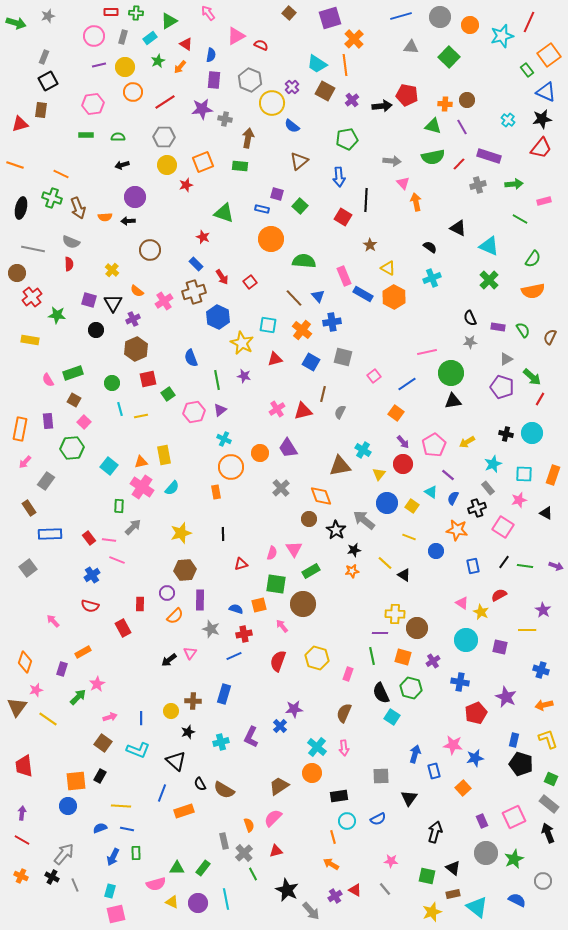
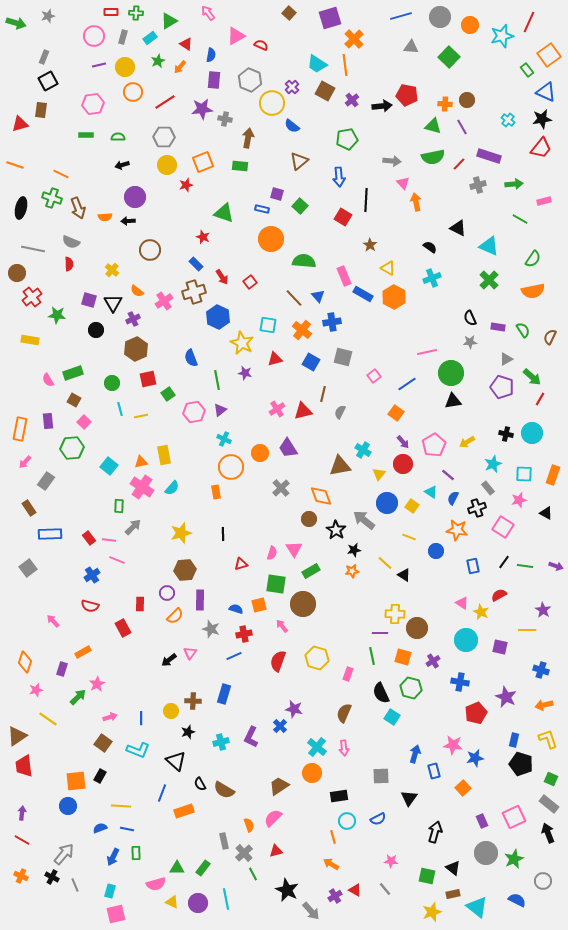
purple star at (244, 376): moved 1 px right, 3 px up
brown triangle at (17, 707): moved 29 px down; rotated 20 degrees clockwise
purple star at (294, 709): rotated 18 degrees clockwise
